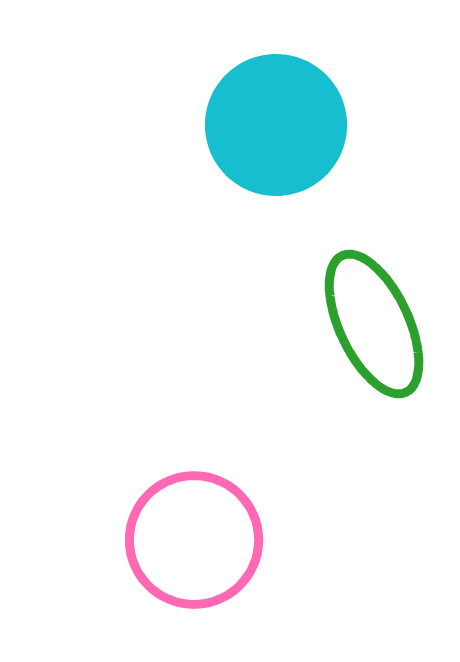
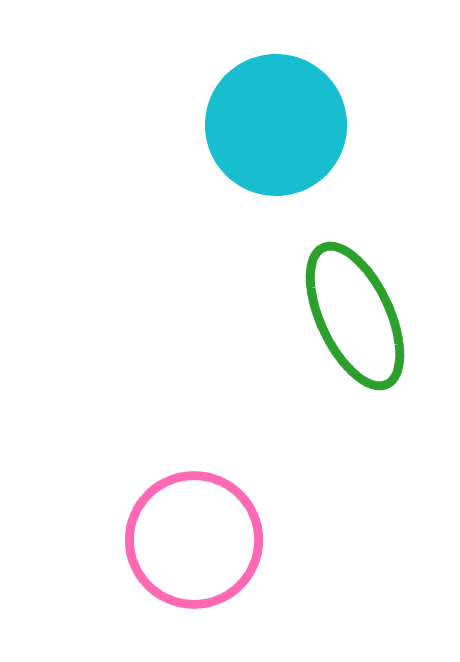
green ellipse: moved 19 px left, 8 px up
